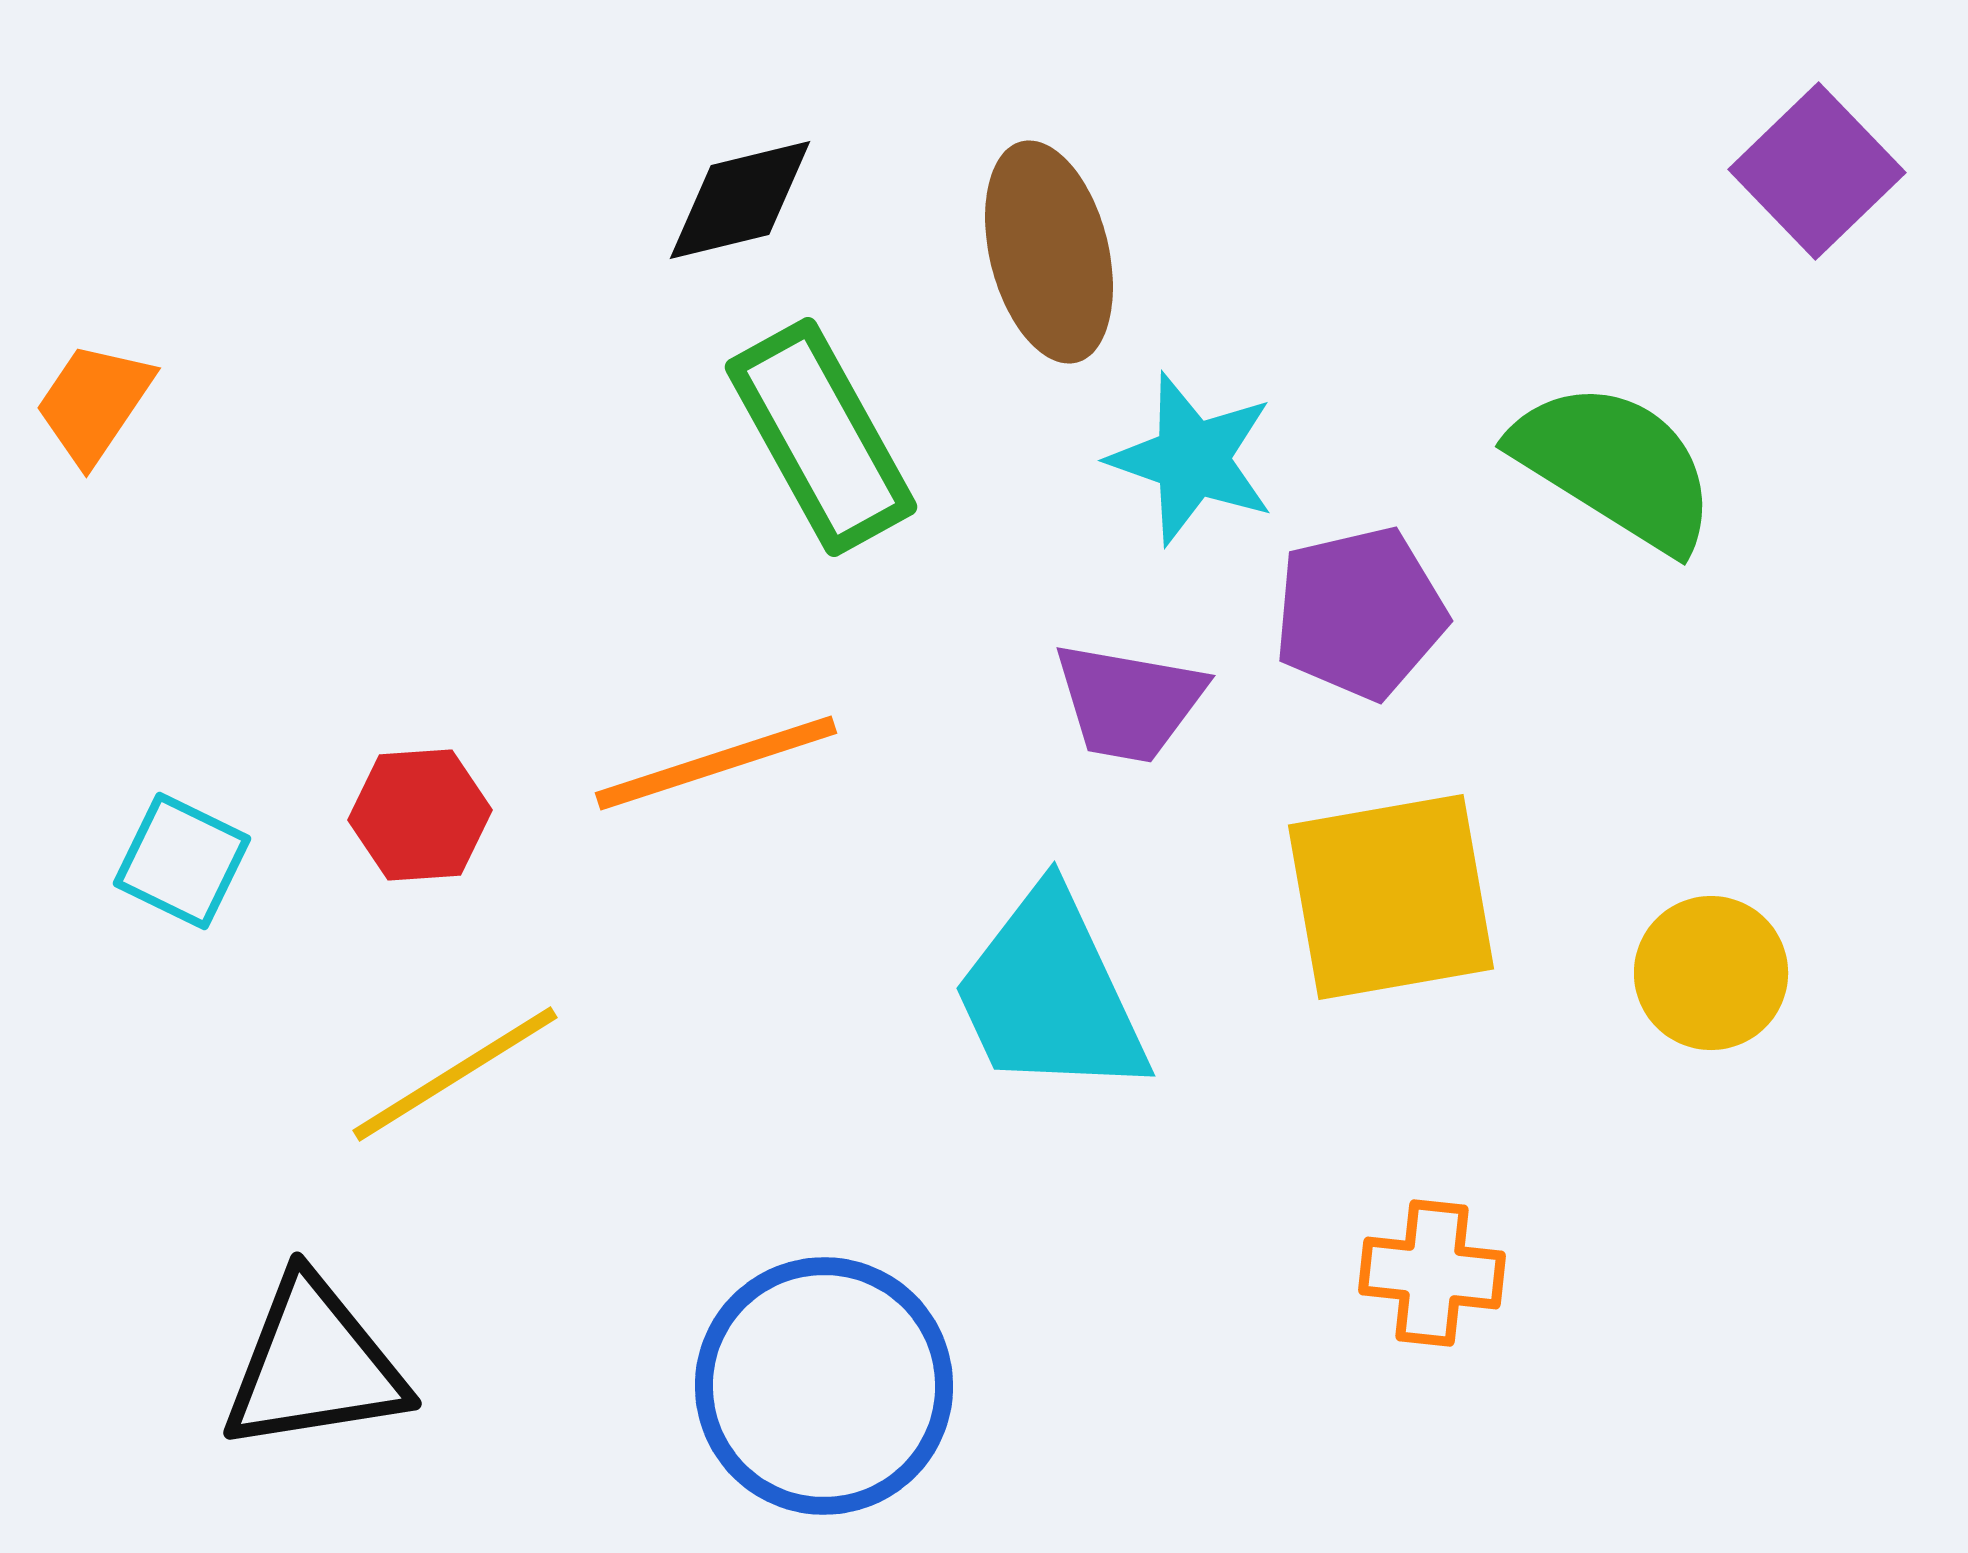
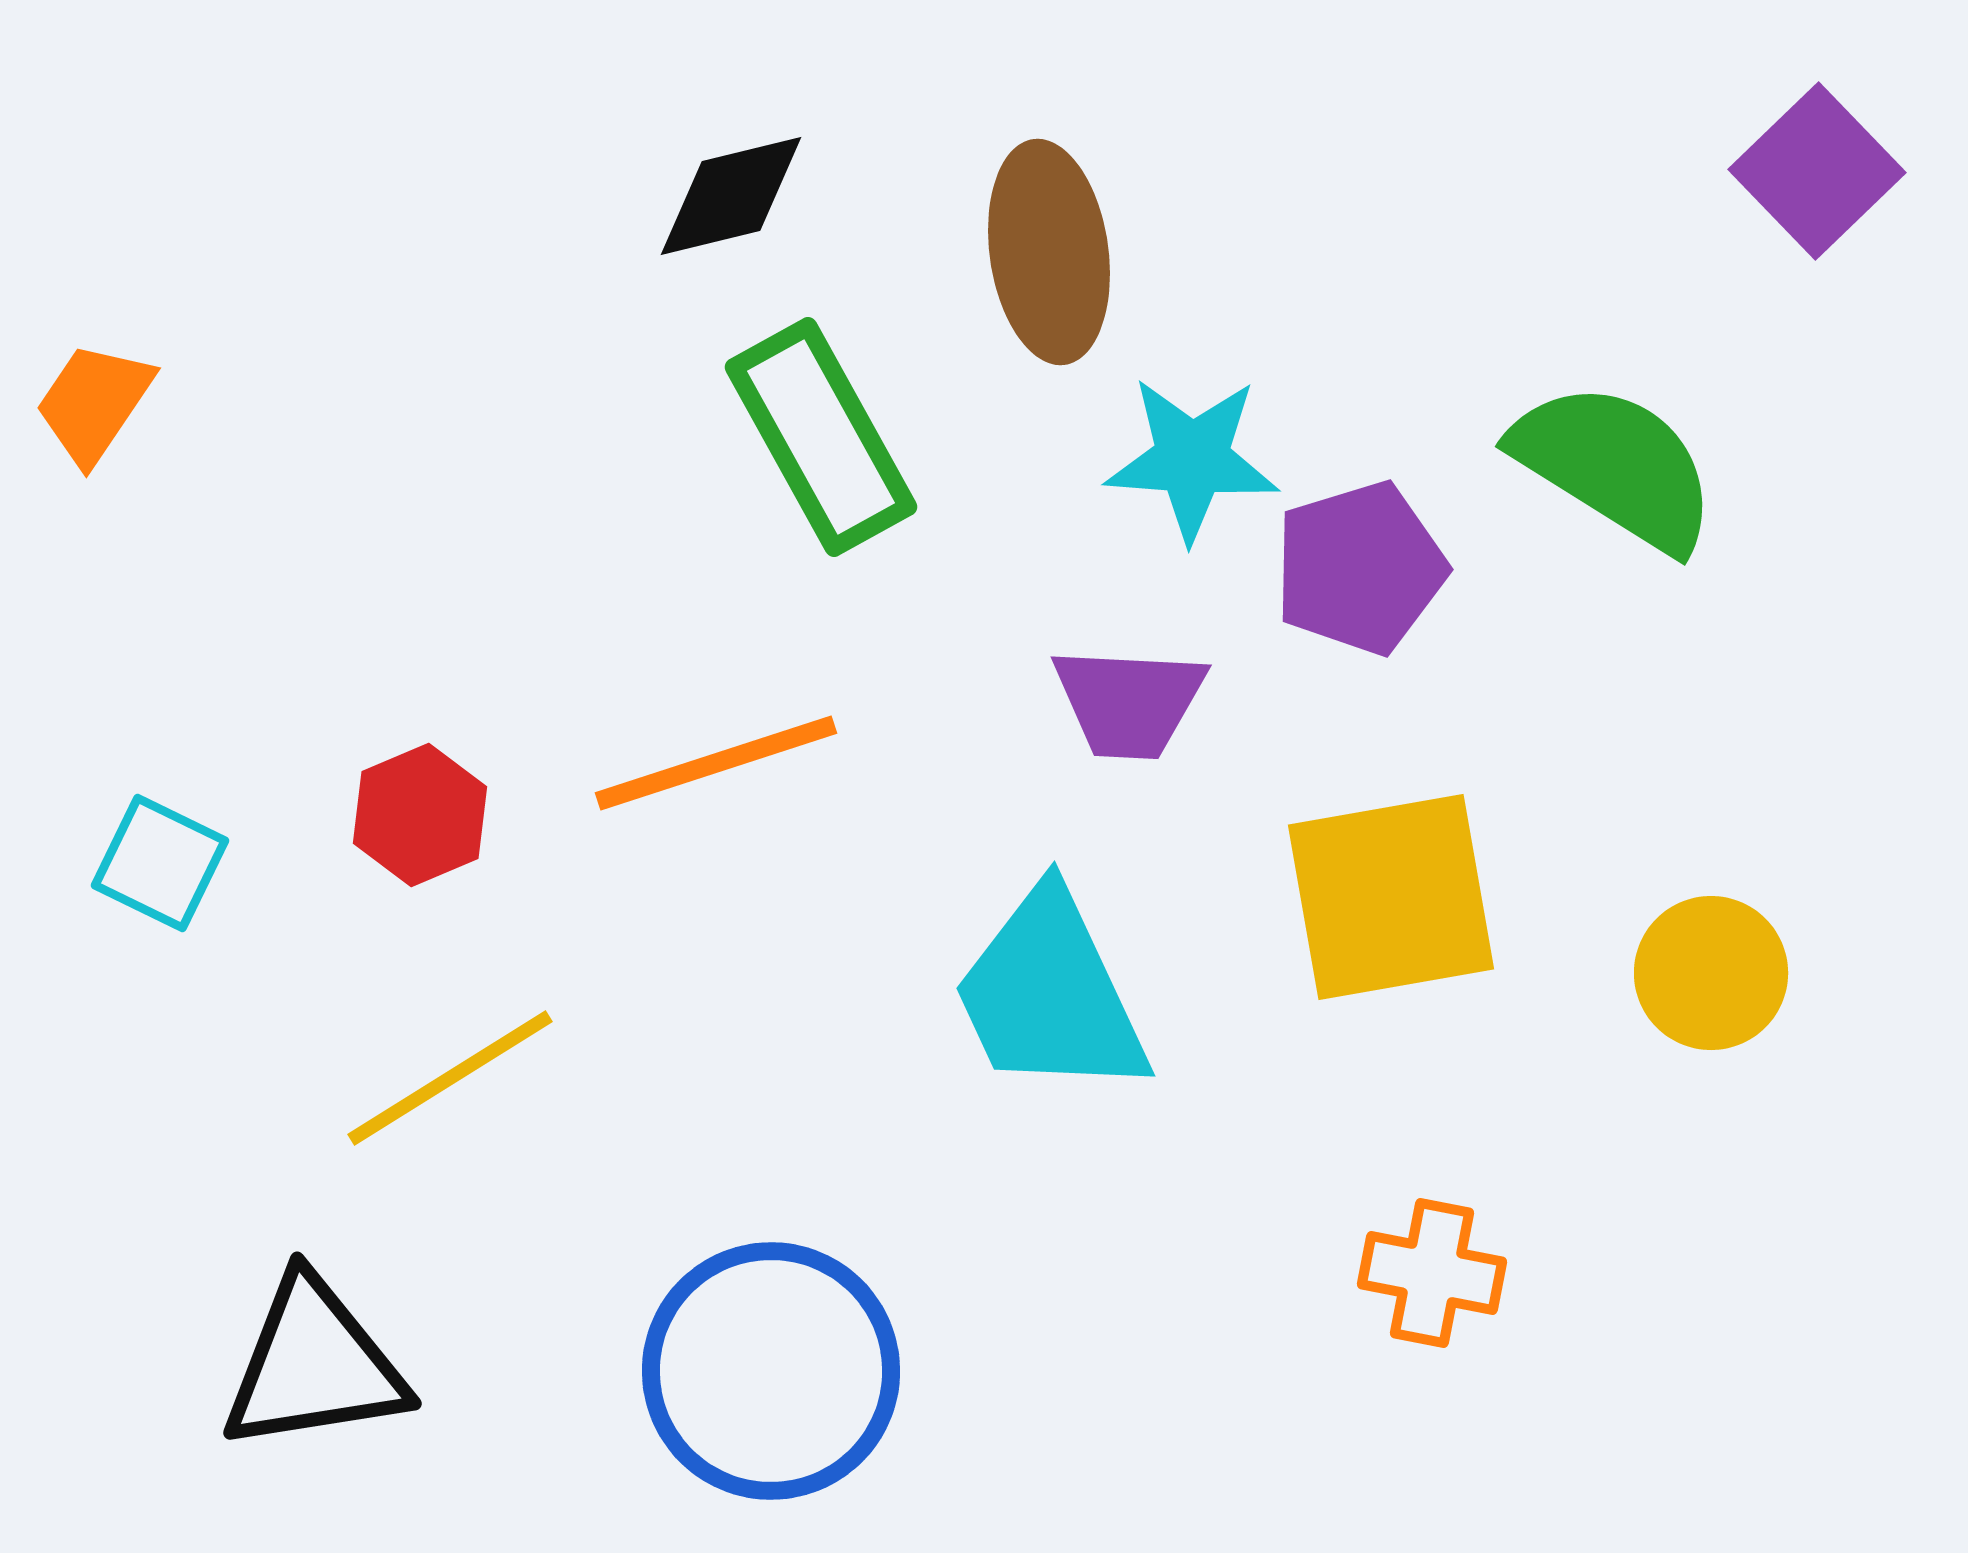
black diamond: moved 9 px left, 4 px up
brown ellipse: rotated 6 degrees clockwise
cyan star: rotated 15 degrees counterclockwise
purple pentagon: moved 45 px up; rotated 4 degrees counterclockwise
purple trapezoid: rotated 7 degrees counterclockwise
red hexagon: rotated 19 degrees counterclockwise
cyan square: moved 22 px left, 2 px down
yellow line: moved 5 px left, 4 px down
orange cross: rotated 5 degrees clockwise
blue circle: moved 53 px left, 15 px up
